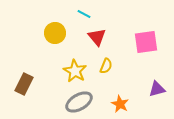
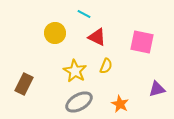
red triangle: rotated 24 degrees counterclockwise
pink square: moved 4 px left; rotated 20 degrees clockwise
